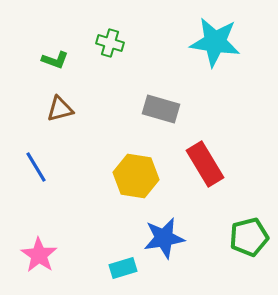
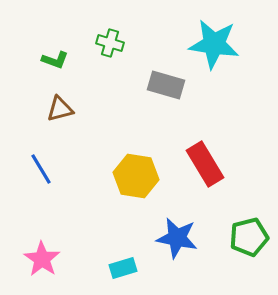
cyan star: moved 1 px left, 2 px down
gray rectangle: moved 5 px right, 24 px up
blue line: moved 5 px right, 2 px down
blue star: moved 13 px right; rotated 21 degrees clockwise
pink star: moved 3 px right, 4 px down
